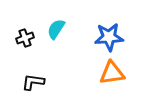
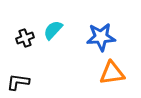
cyan semicircle: moved 3 px left, 1 px down; rotated 10 degrees clockwise
blue star: moved 8 px left
black L-shape: moved 15 px left
